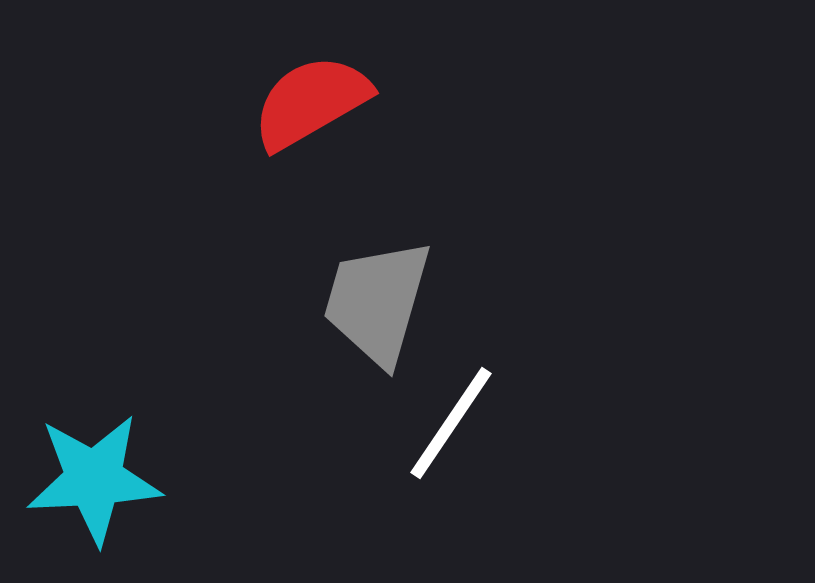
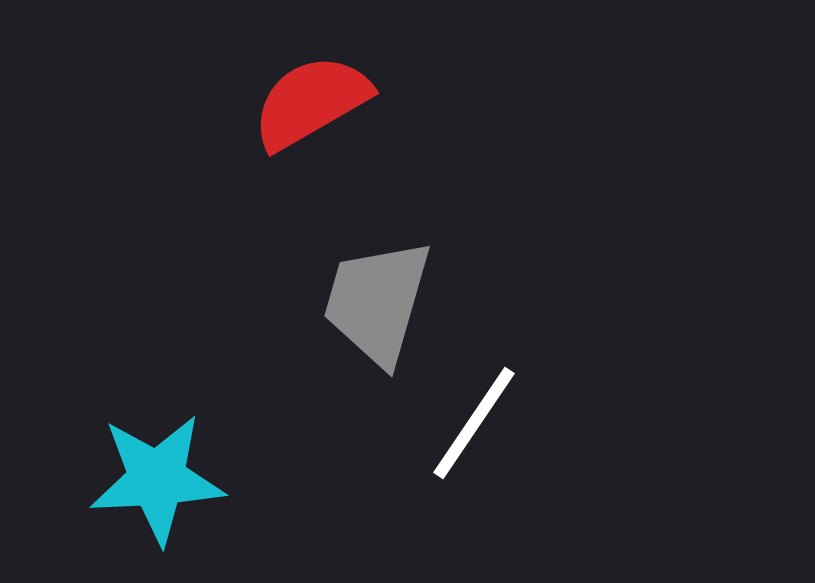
white line: moved 23 px right
cyan star: moved 63 px right
